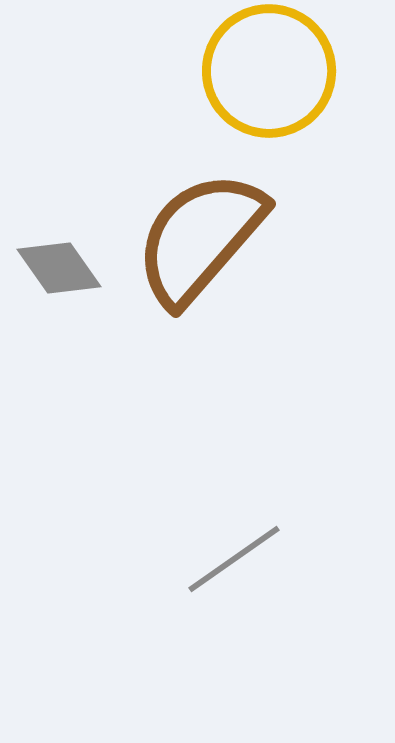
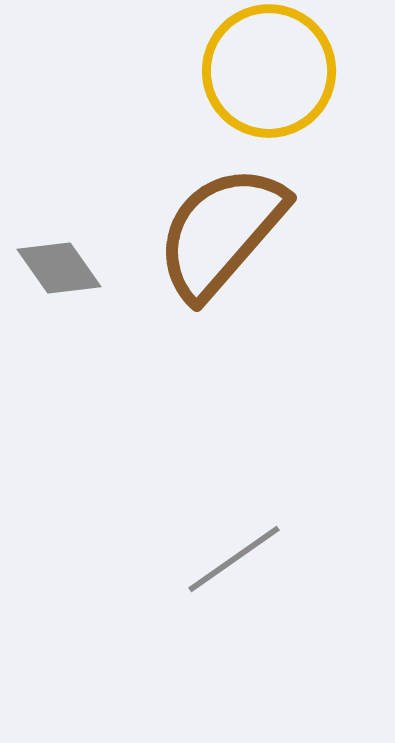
brown semicircle: moved 21 px right, 6 px up
